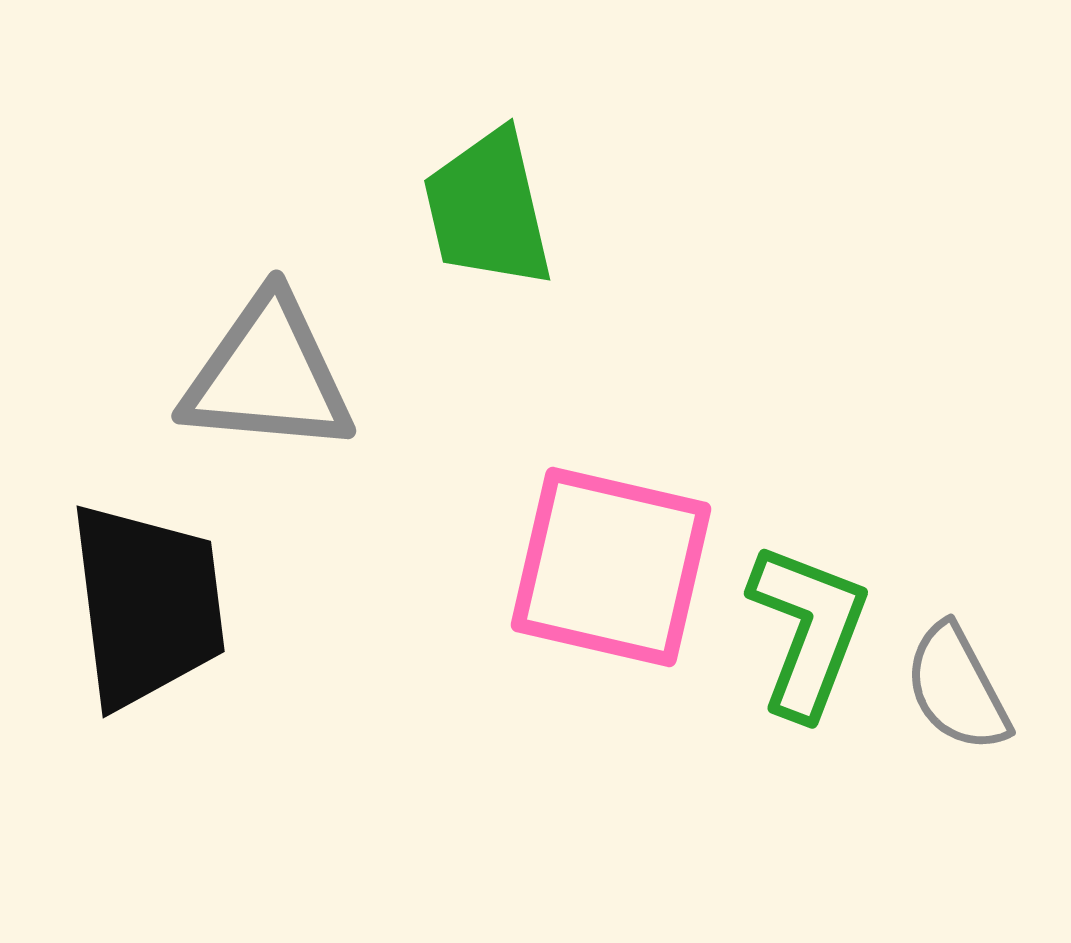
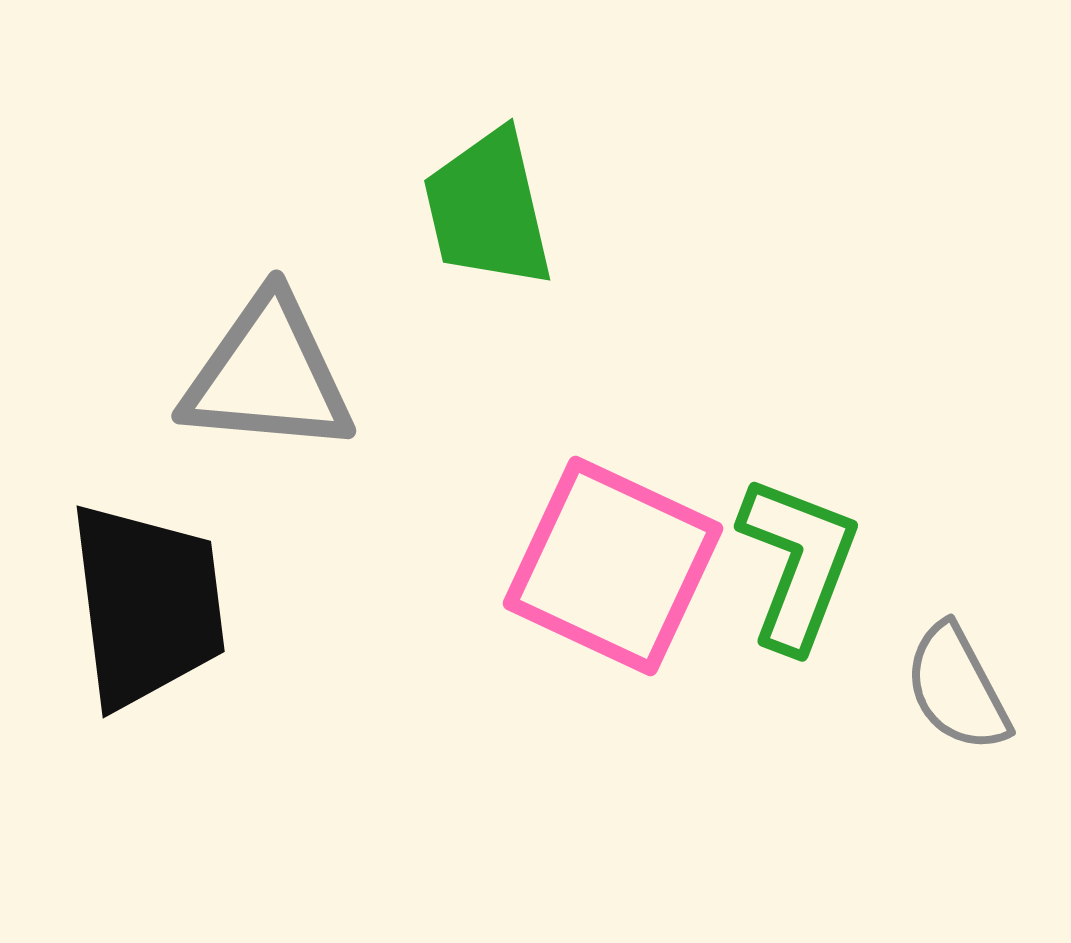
pink square: moved 2 px right, 1 px up; rotated 12 degrees clockwise
green L-shape: moved 10 px left, 67 px up
